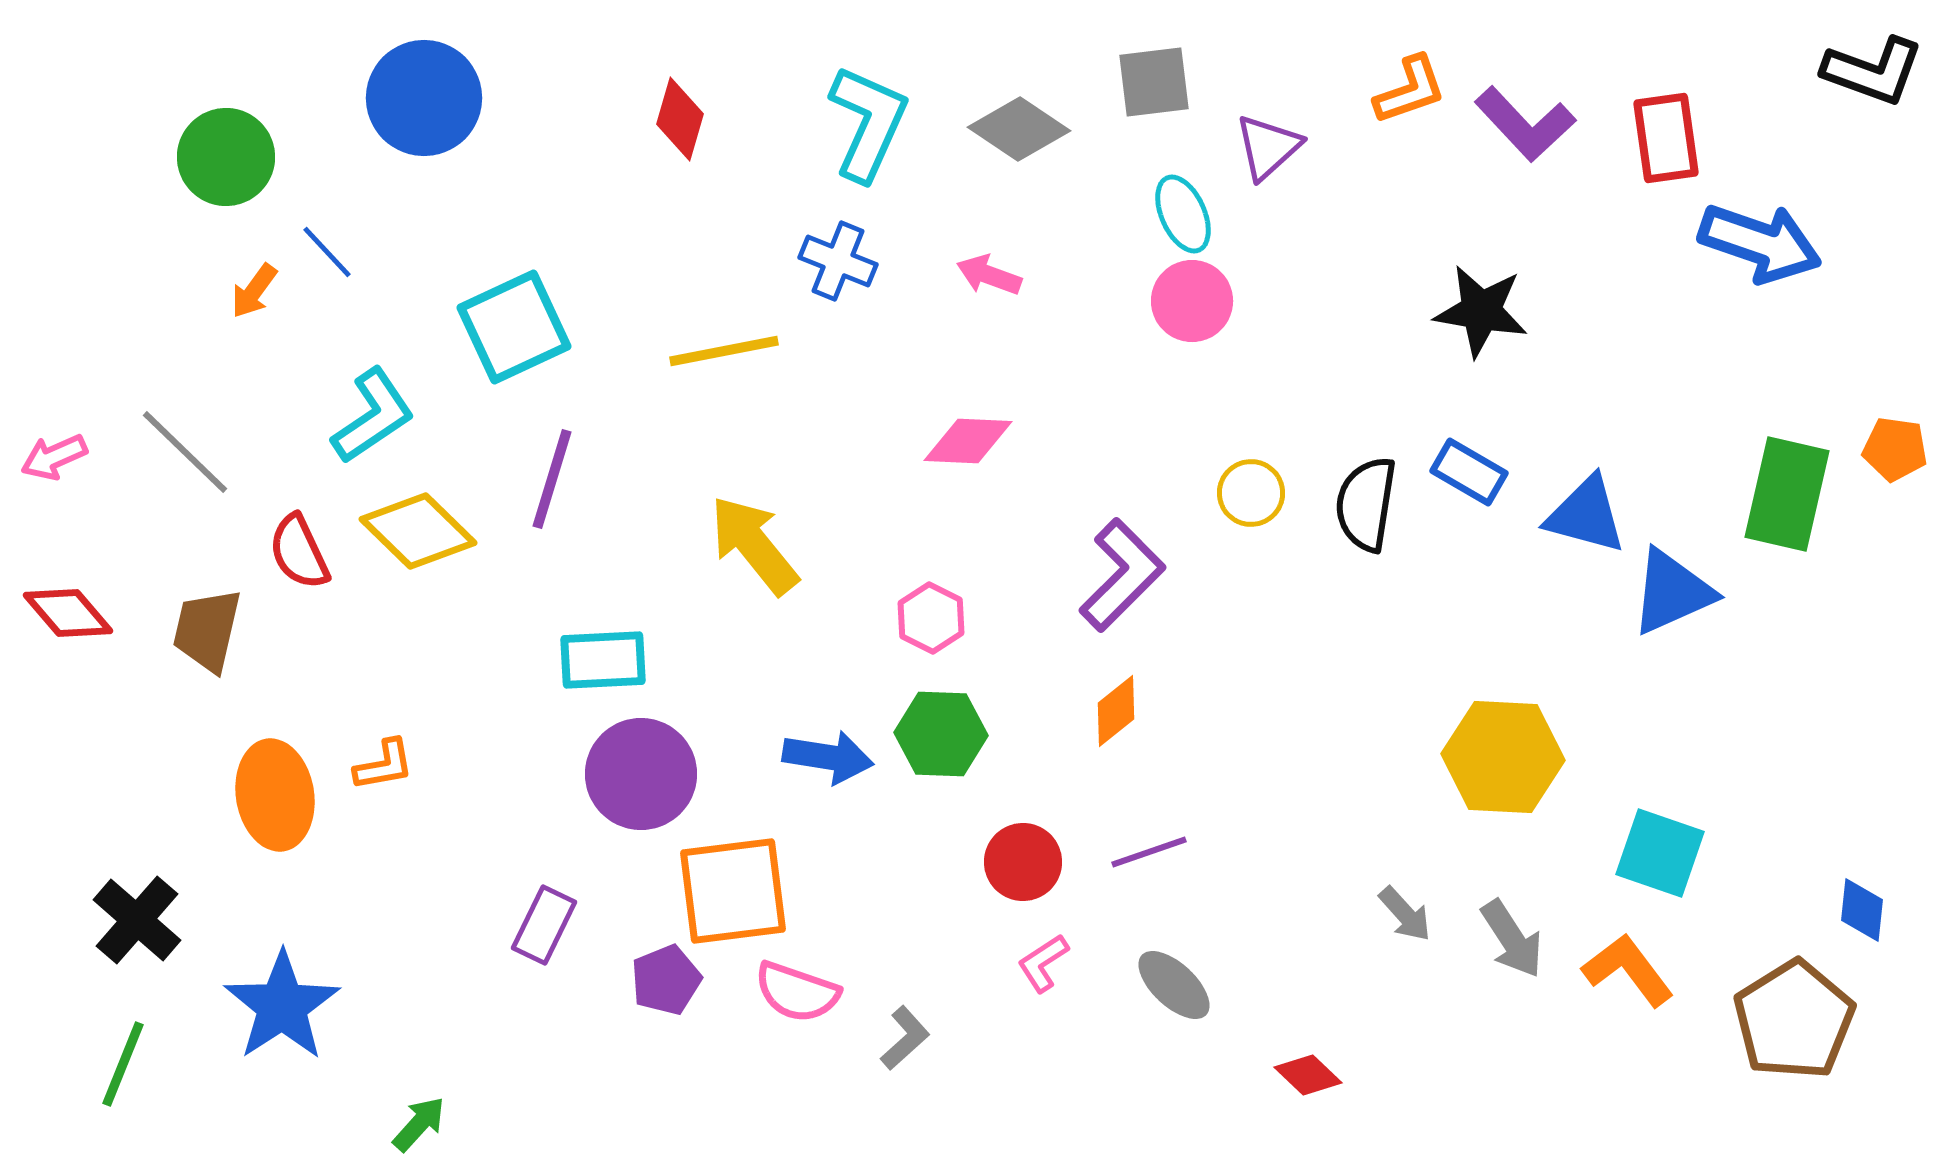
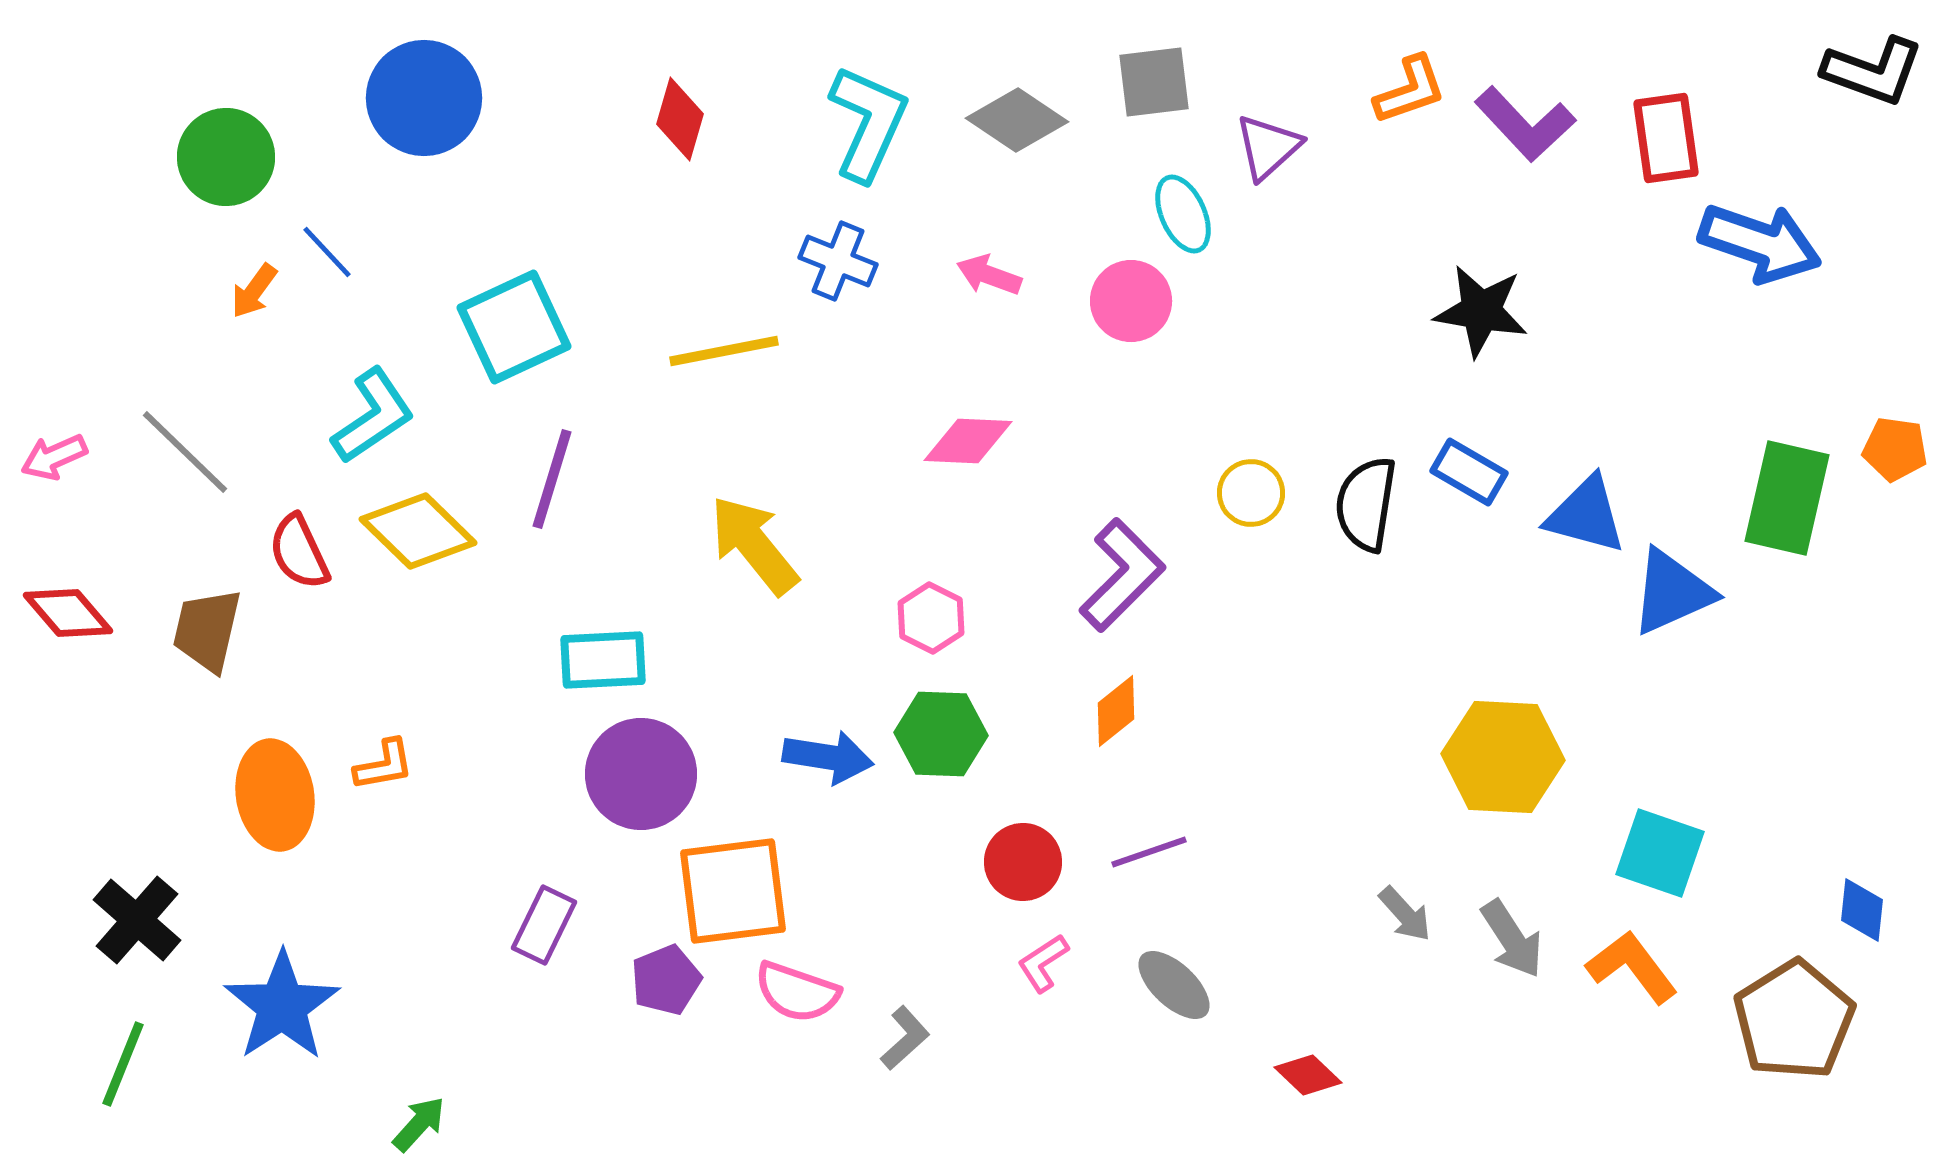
gray diamond at (1019, 129): moved 2 px left, 9 px up
pink circle at (1192, 301): moved 61 px left
green rectangle at (1787, 494): moved 4 px down
orange L-shape at (1628, 970): moved 4 px right, 3 px up
